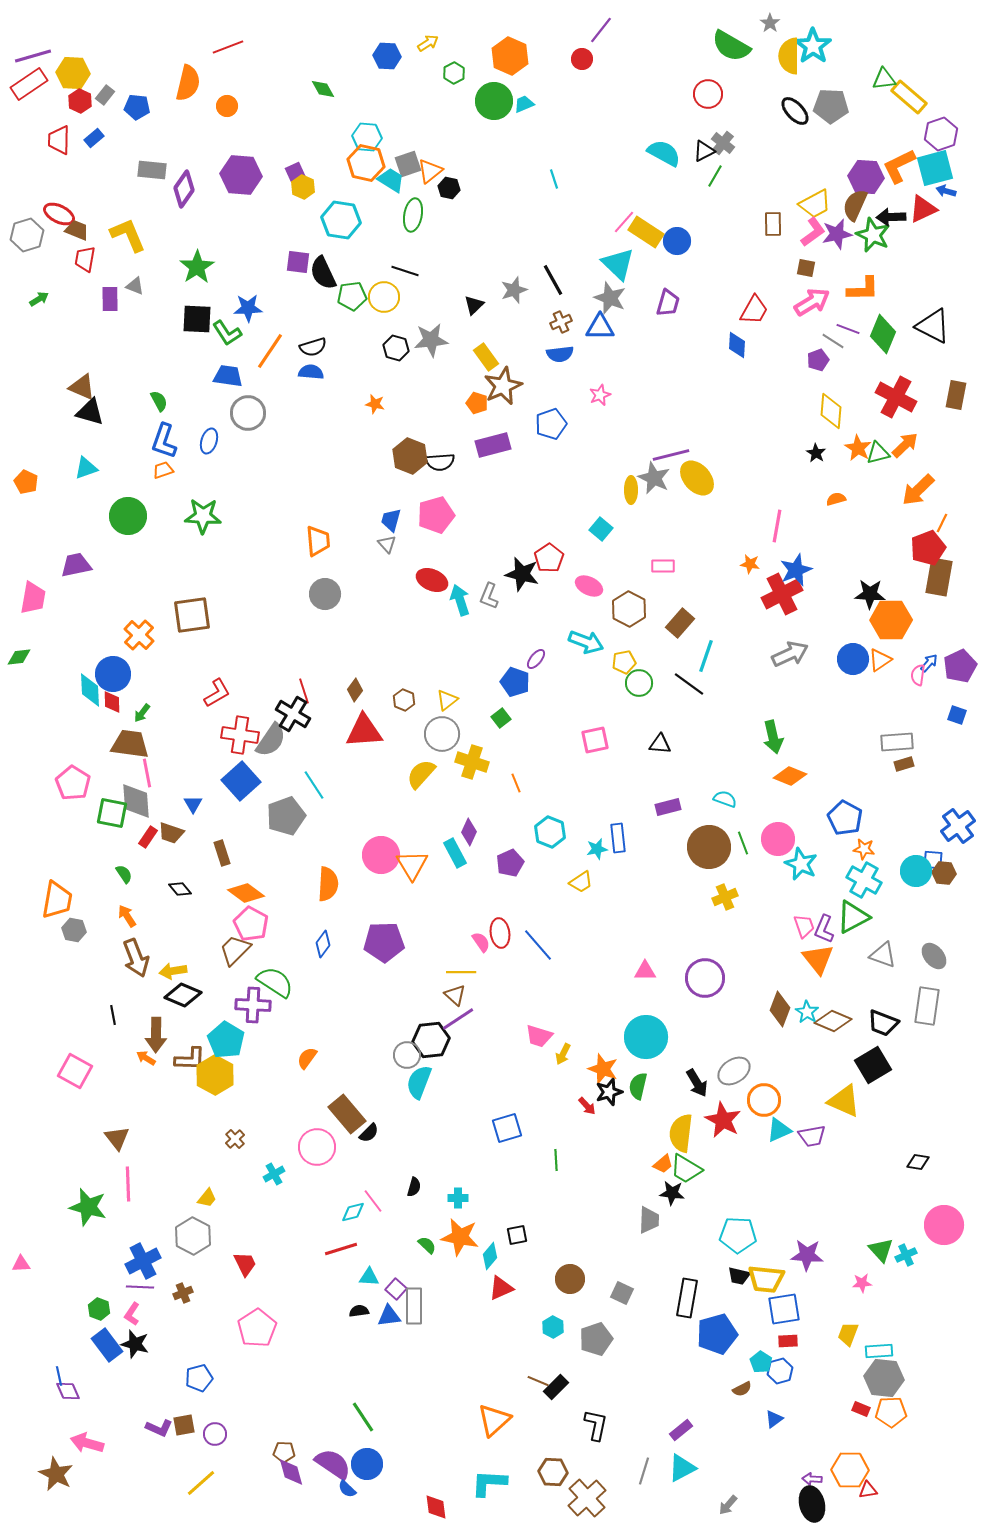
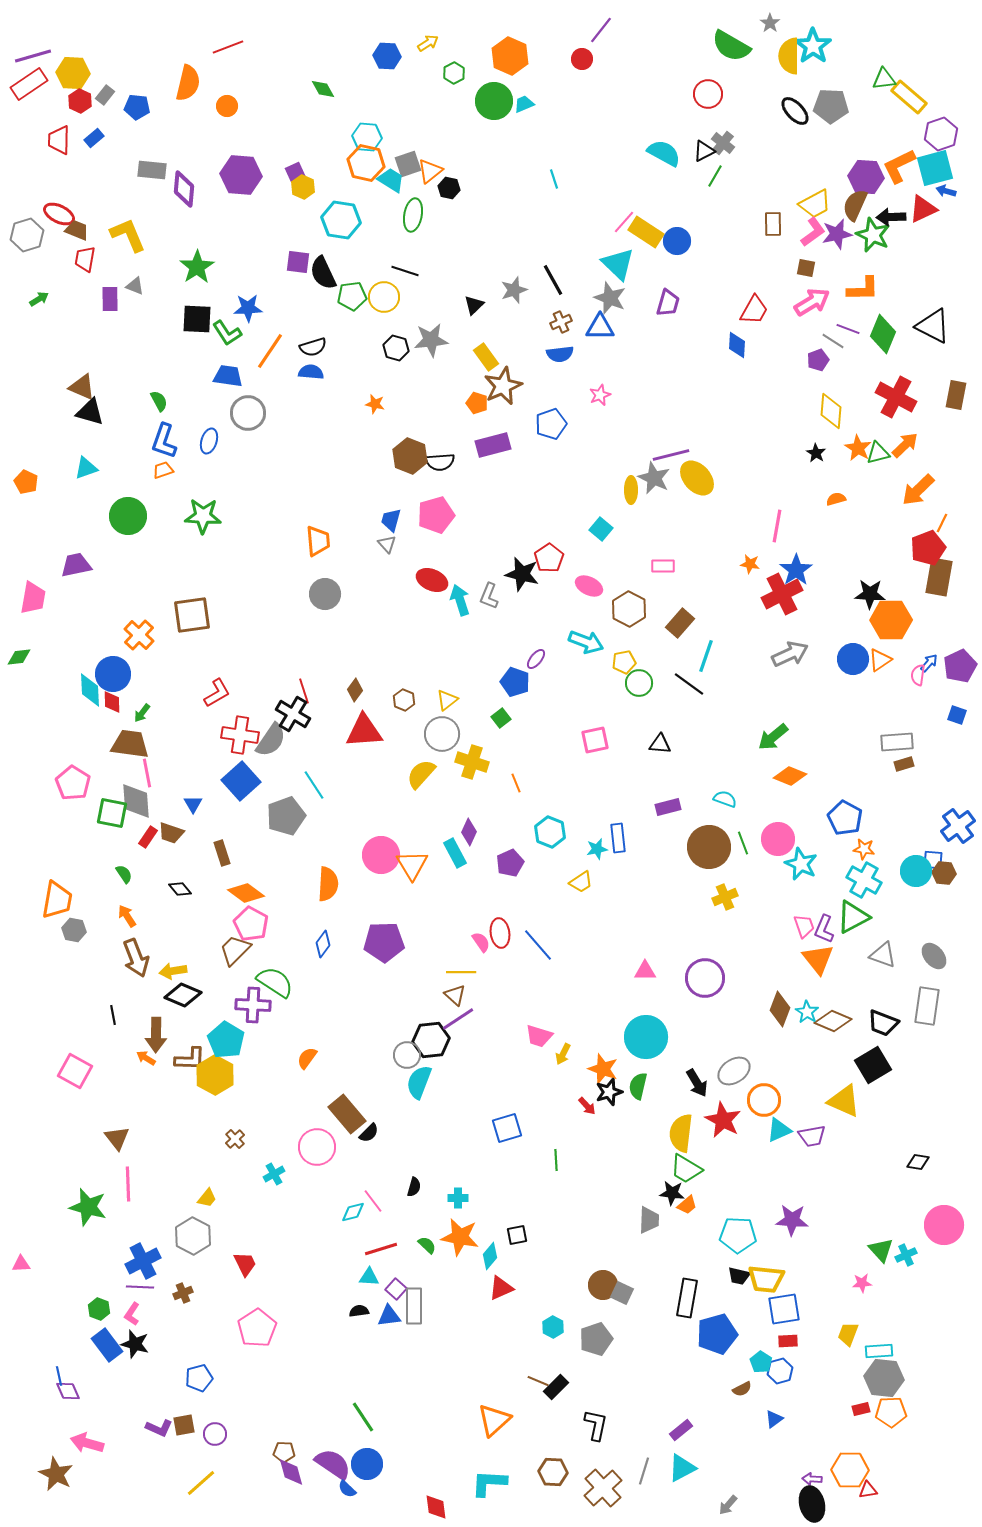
purple diamond at (184, 189): rotated 30 degrees counterclockwise
blue star at (796, 570): rotated 12 degrees counterclockwise
green arrow at (773, 737): rotated 64 degrees clockwise
orange trapezoid at (663, 1164): moved 24 px right, 41 px down
red line at (341, 1249): moved 40 px right
purple star at (807, 1255): moved 15 px left, 35 px up
brown circle at (570, 1279): moved 33 px right, 6 px down
red rectangle at (861, 1409): rotated 36 degrees counterclockwise
brown cross at (587, 1498): moved 16 px right, 10 px up
